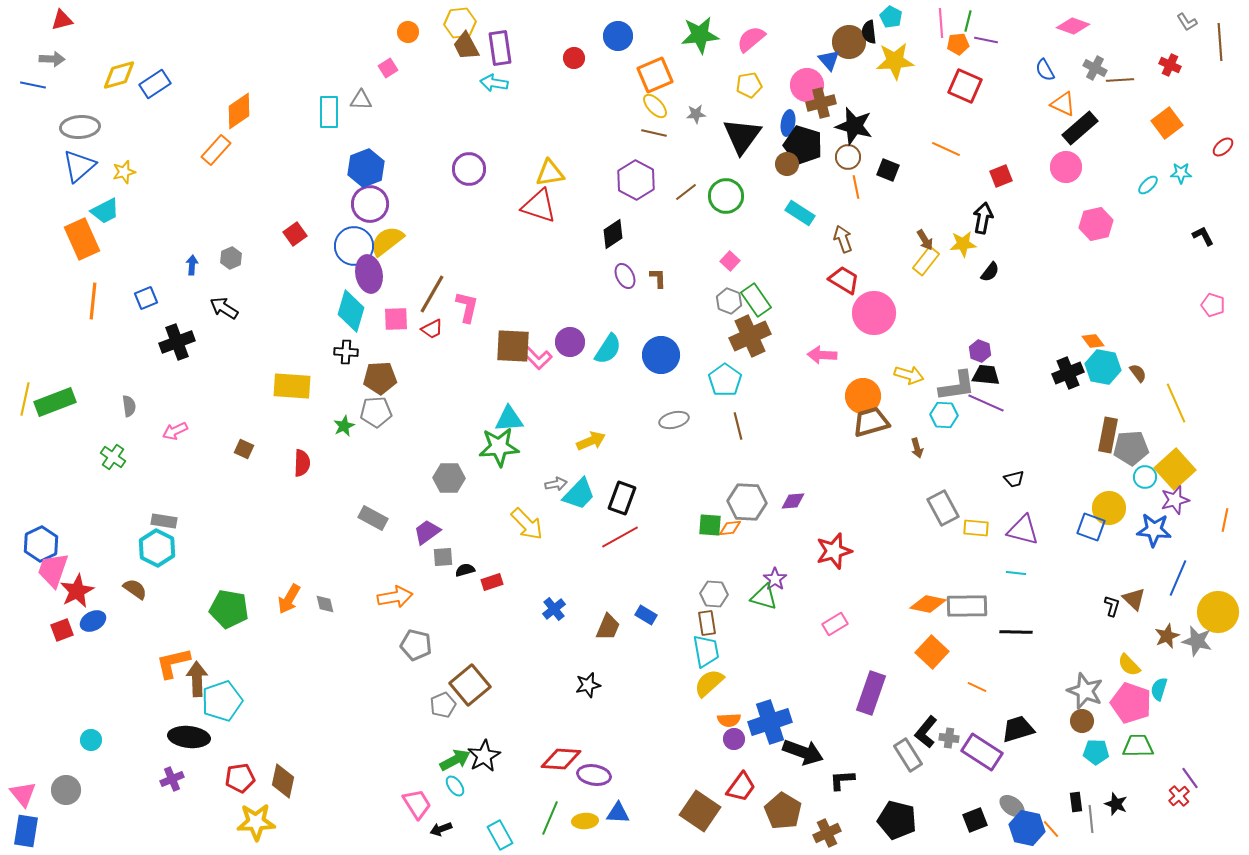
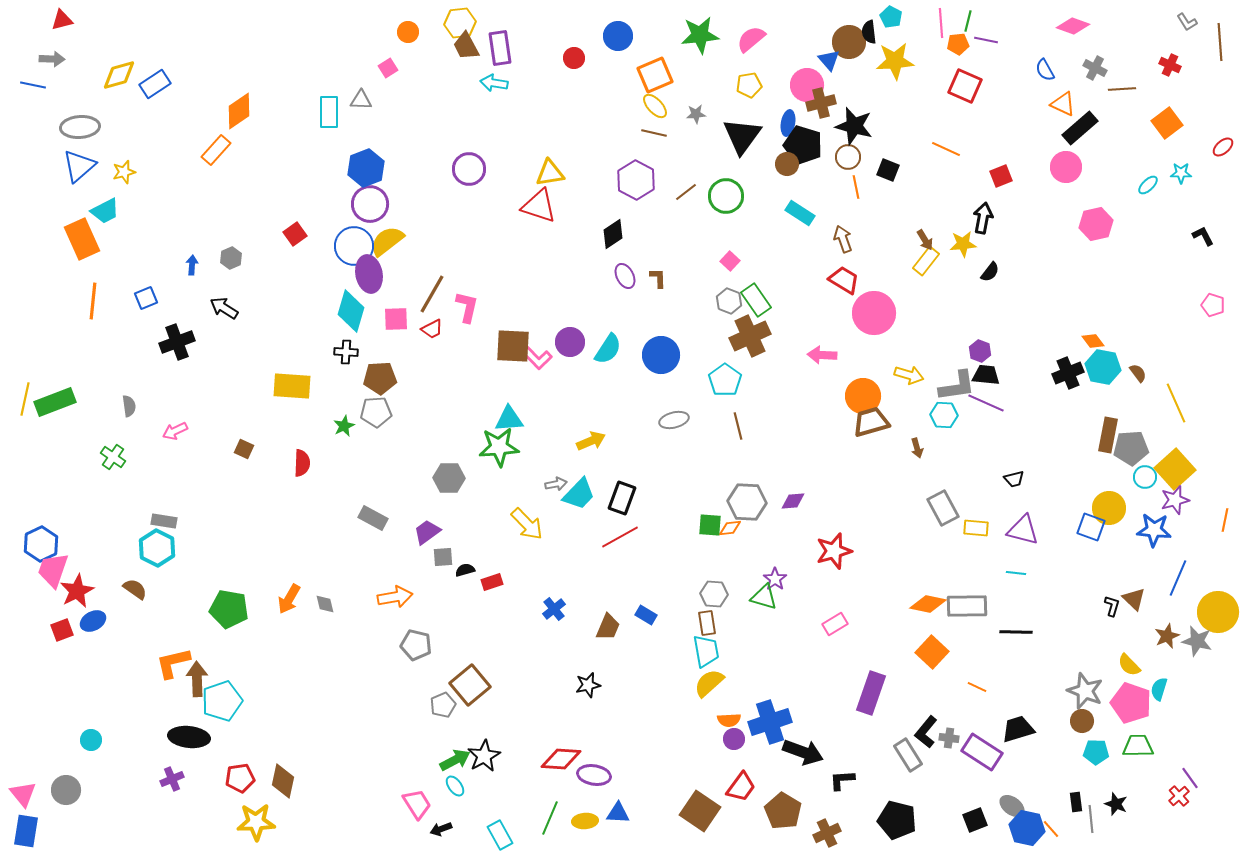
brown line at (1120, 80): moved 2 px right, 9 px down
